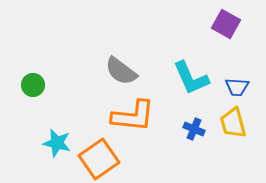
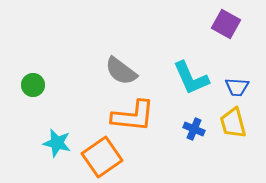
orange square: moved 3 px right, 2 px up
